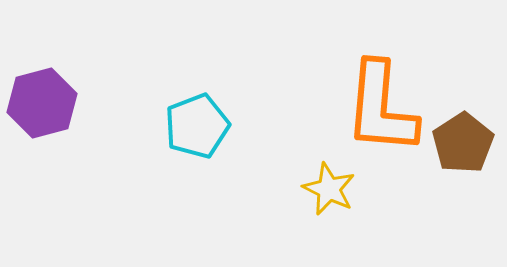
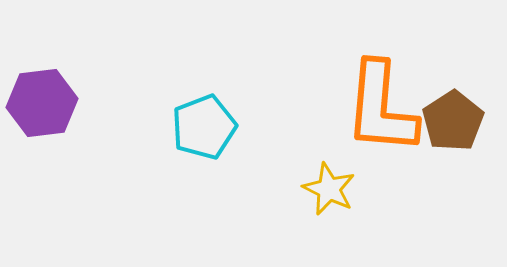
purple hexagon: rotated 8 degrees clockwise
cyan pentagon: moved 7 px right, 1 px down
brown pentagon: moved 10 px left, 22 px up
